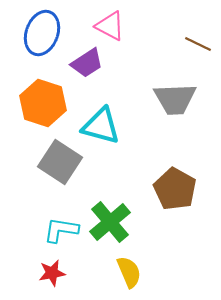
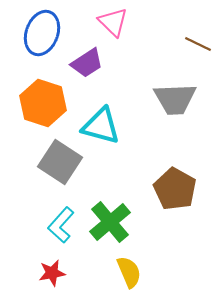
pink triangle: moved 3 px right, 4 px up; rotated 16 degrees clockwise
cyan L-shape: moved 5 px up; rotated 57 degrees counterclockwise
